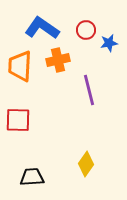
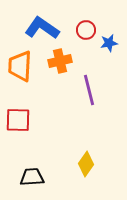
orange cross: moved 2 px right, 1 px down
